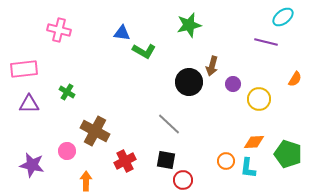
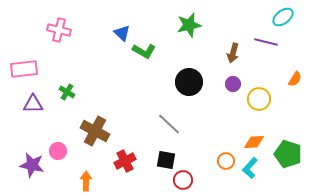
blue triangle: rotated 36 degrees clockwise
brown arrow: moved 21 px right, 13 px up
purple triangle: moved 4 px right
pink circle: moved 9 px left
cyan L-shape: moved 2 px right; rotated 35 degrees clockwise
